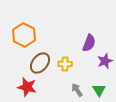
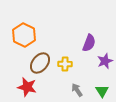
green triangle: moved 3 px right, 1 px down
